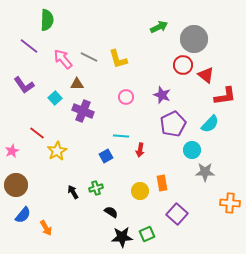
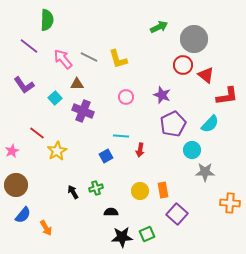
red L-shape: moved 2 px right
orange rectangle: moved 1 px right, 7 px down
black semicircle: rotated 32 degrees counterclockwise
